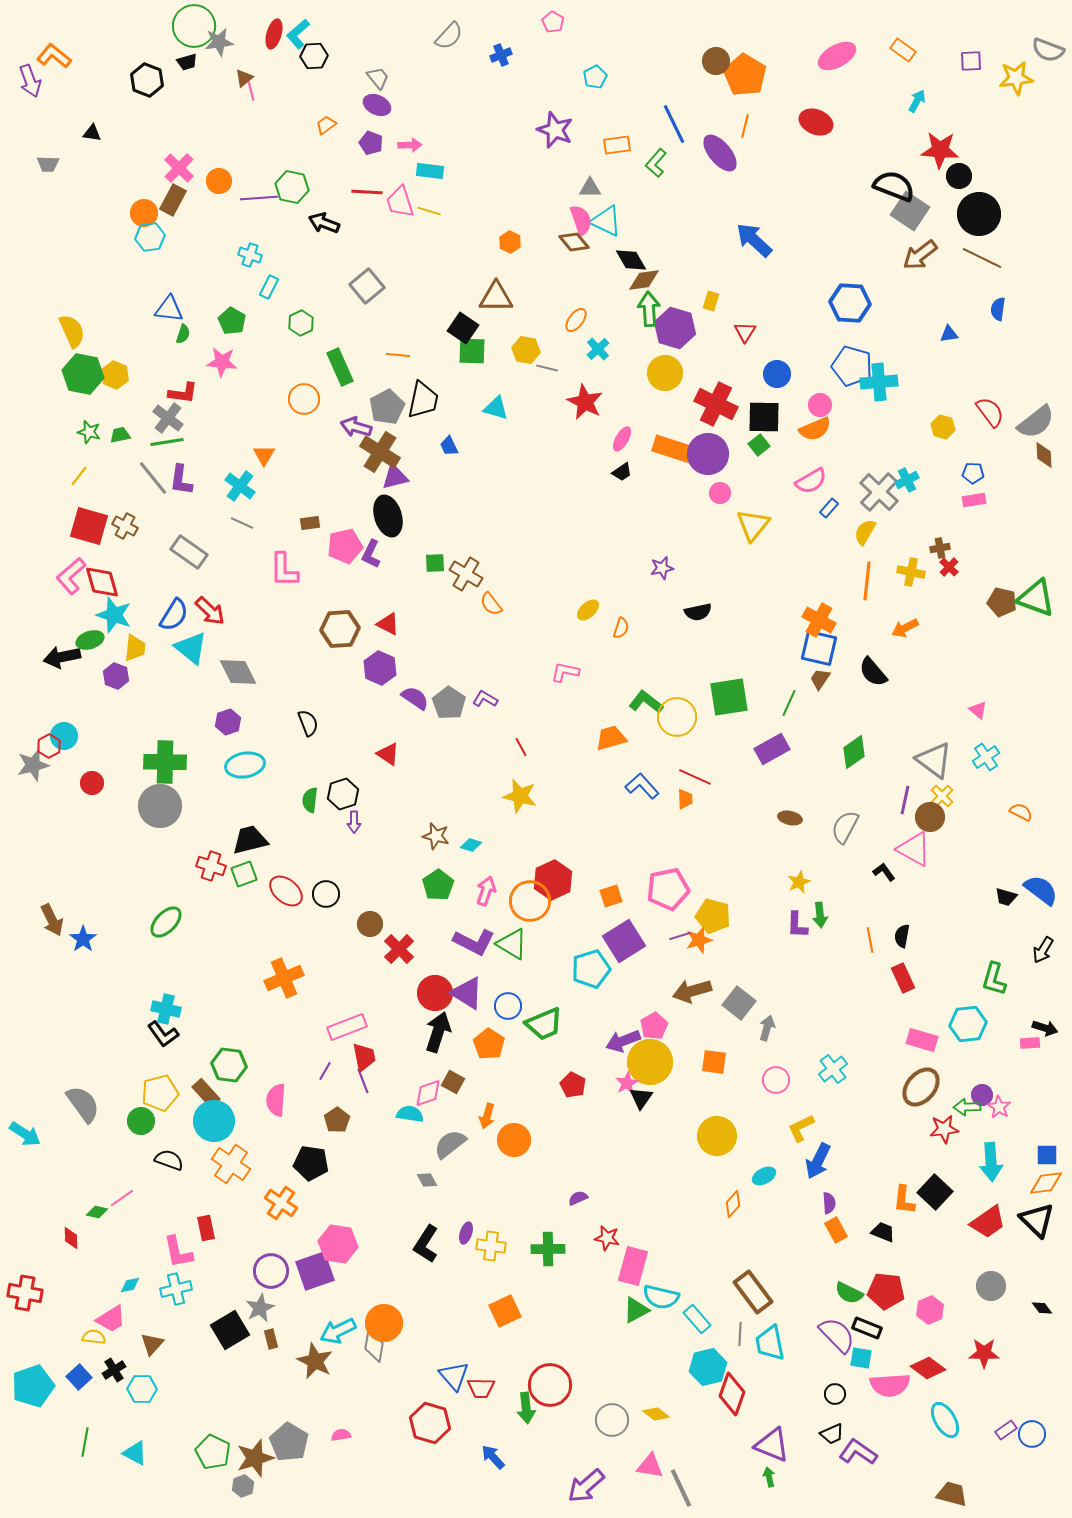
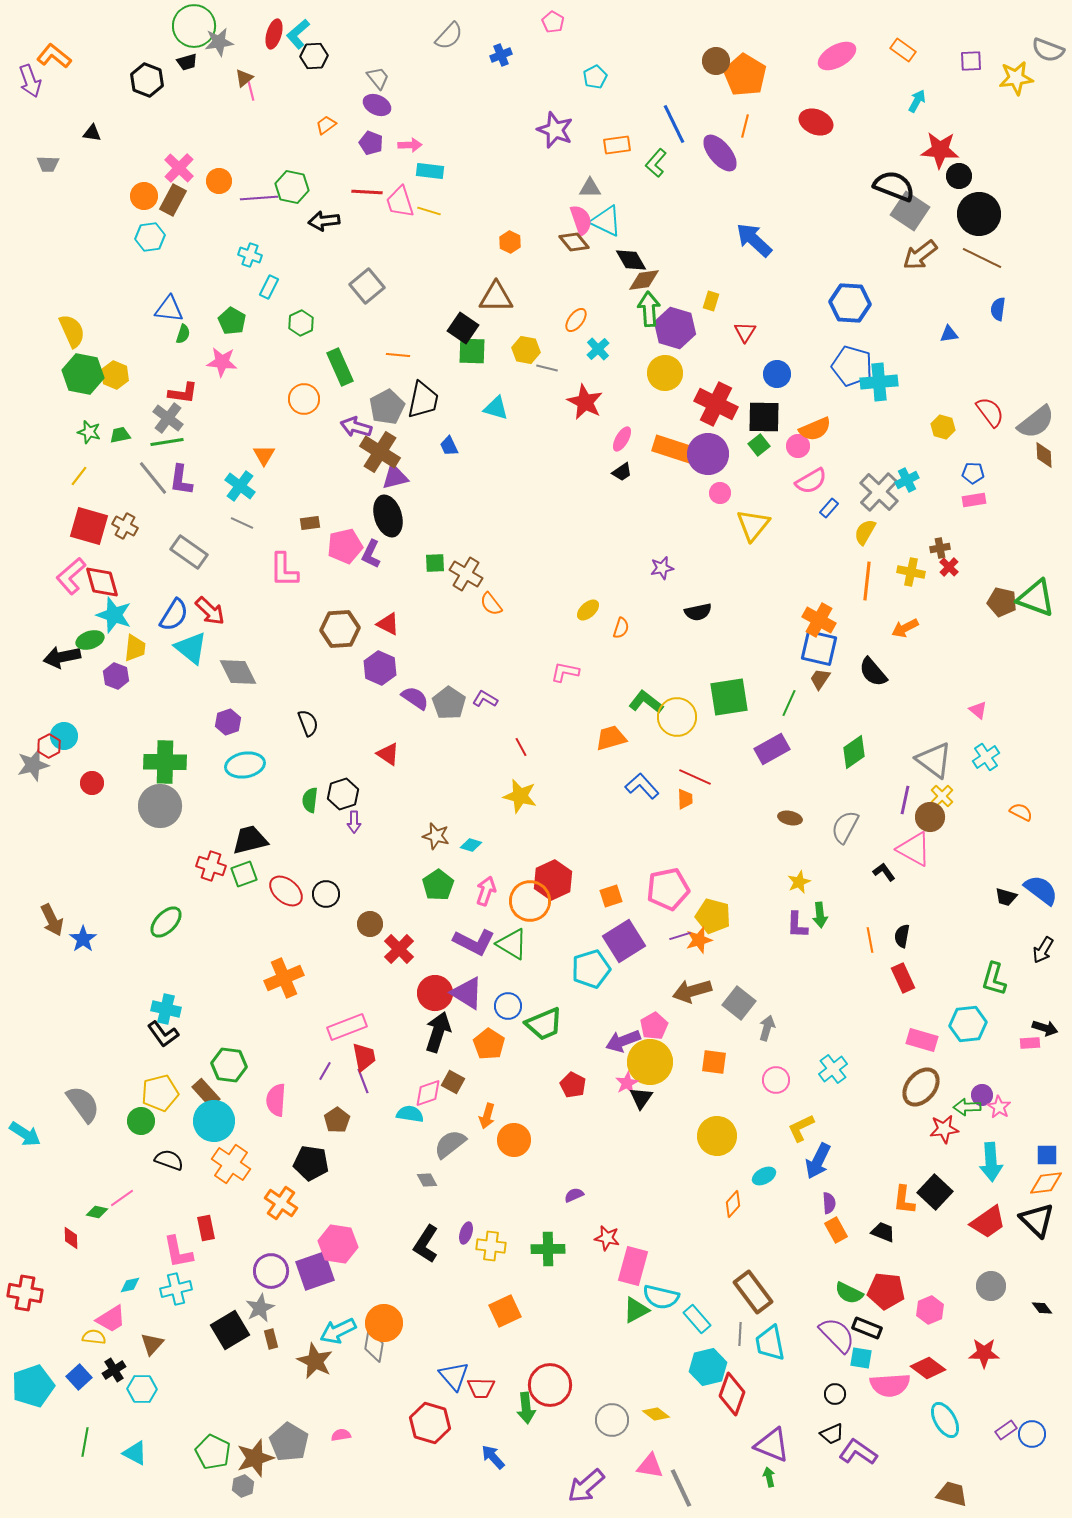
orange circle at (144, 213): moved 17 px up
black arrow at (324, 223): moved 2 px up; rotated 28 degrees counterclockwise
pink circle at (820, 405): moved 22 px left, 41 px down
purple semicircle at (578, 1198): moved 4 px left, 3 px up
